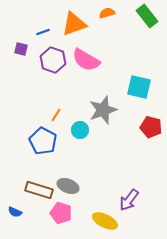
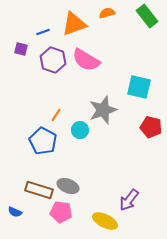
pink pentagon: moved 1 px up; rotated 10 degrees counterclockwise
